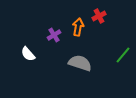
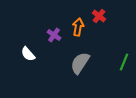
red cross: rotated 24 degrees counterclockwise
purple cross: rotated 24 degrees counterclockwise
green line: moved 1 px right, 7 px down; rotated 18 degrees counterclockwise
gray semicircle: rotated 75 degrees counterclockwise
